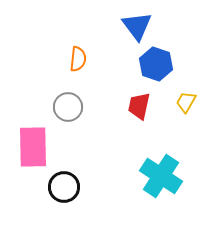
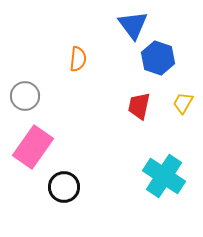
blue triangle: moved 4 px left, 1 px up
blue hexagon: moved 2 px right, 6 px up
yellow trapezoid: moved 3 px left, 1 px down
gray circle: moved 43 px left, 11 px up
pink rectangle: rotated 36 degrees clockwise
cyan cross: moved 3 px right
